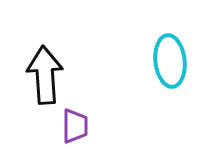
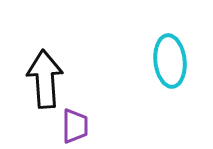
black arrow: moved 4 px down
